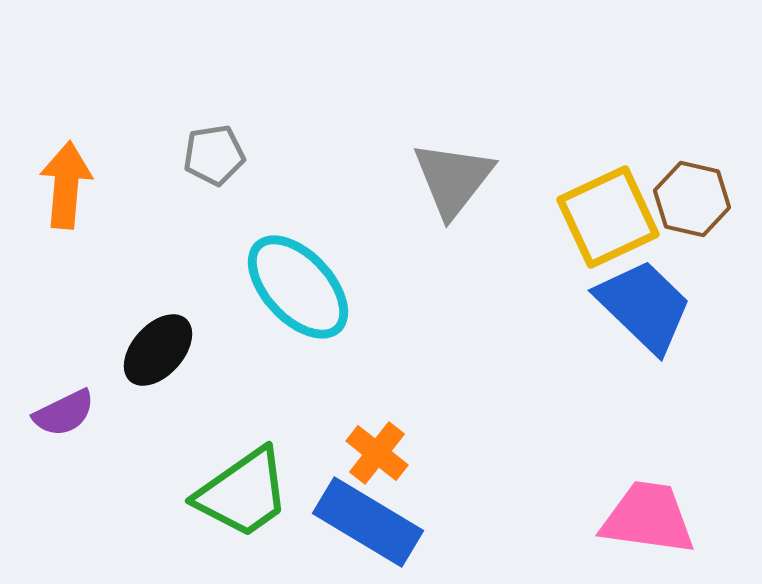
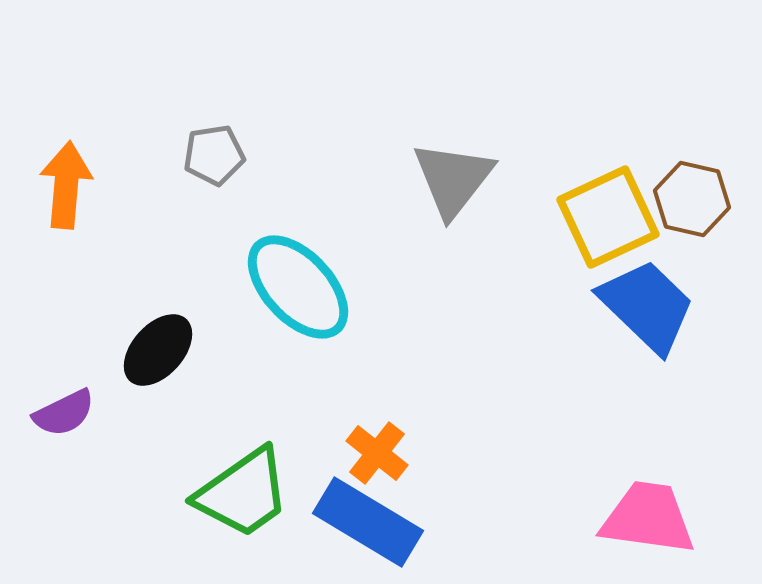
blue trapezoid: moved 3 px right
